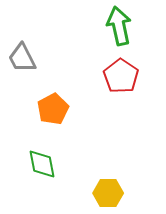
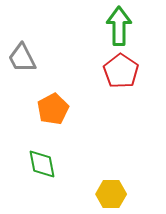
green arrow: rotated 12 degrees clockwise
red pentagon: moved 5 px up
yellow hexagon: moved 3 px right, 1 px down
